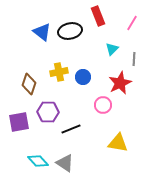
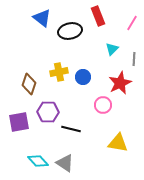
blue triangle: moved 14 px up
black line: rotated 36 degrees clockwise
